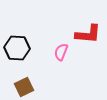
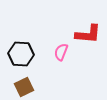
black hexagon: moved 4 px right, 6 px down
